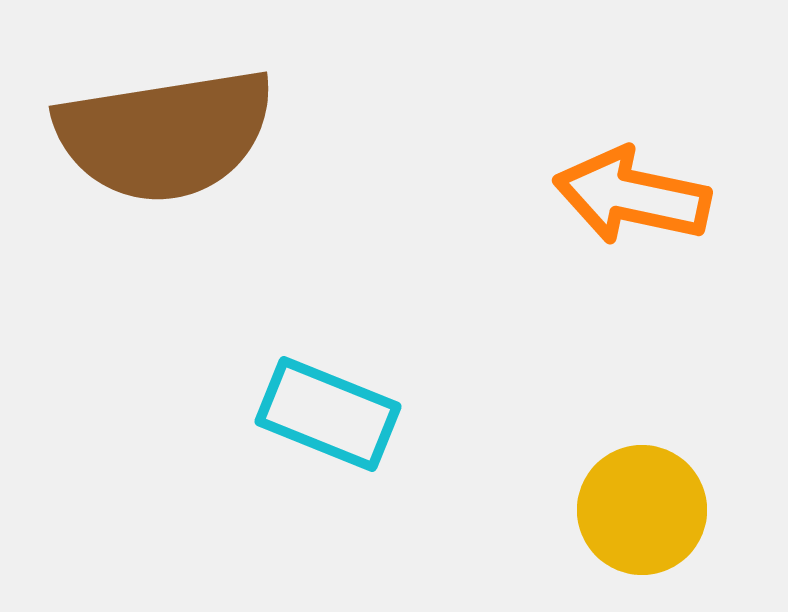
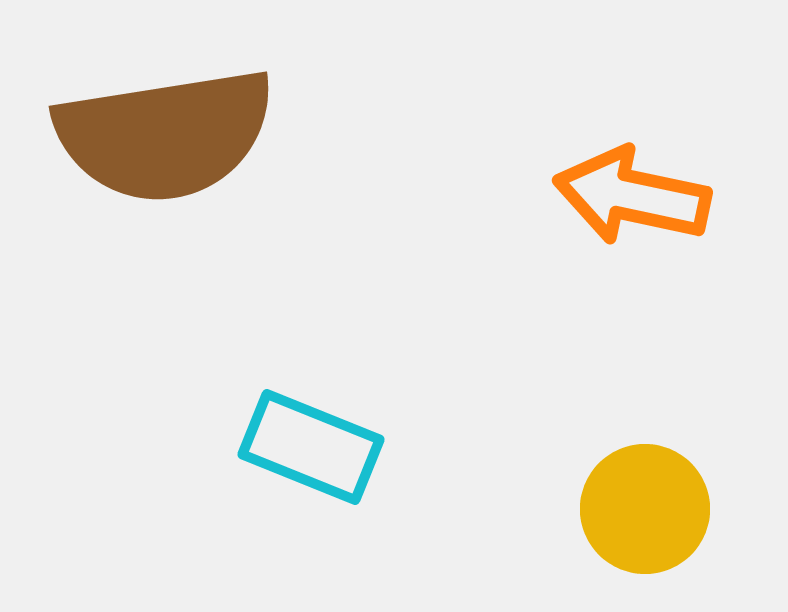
cyan rectangle: moved 17 px left, 33 px down
yellow circle: moved 3 px right, 1 px up
